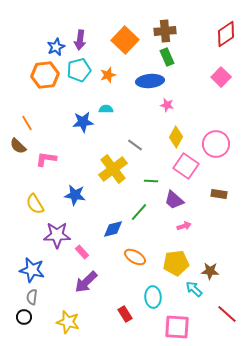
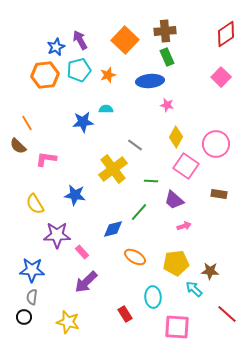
purple arrow at (80, 40): rotated 144 degrees clockwise
blue star at (32, 270): rotated 10 degrees counterclockwise
